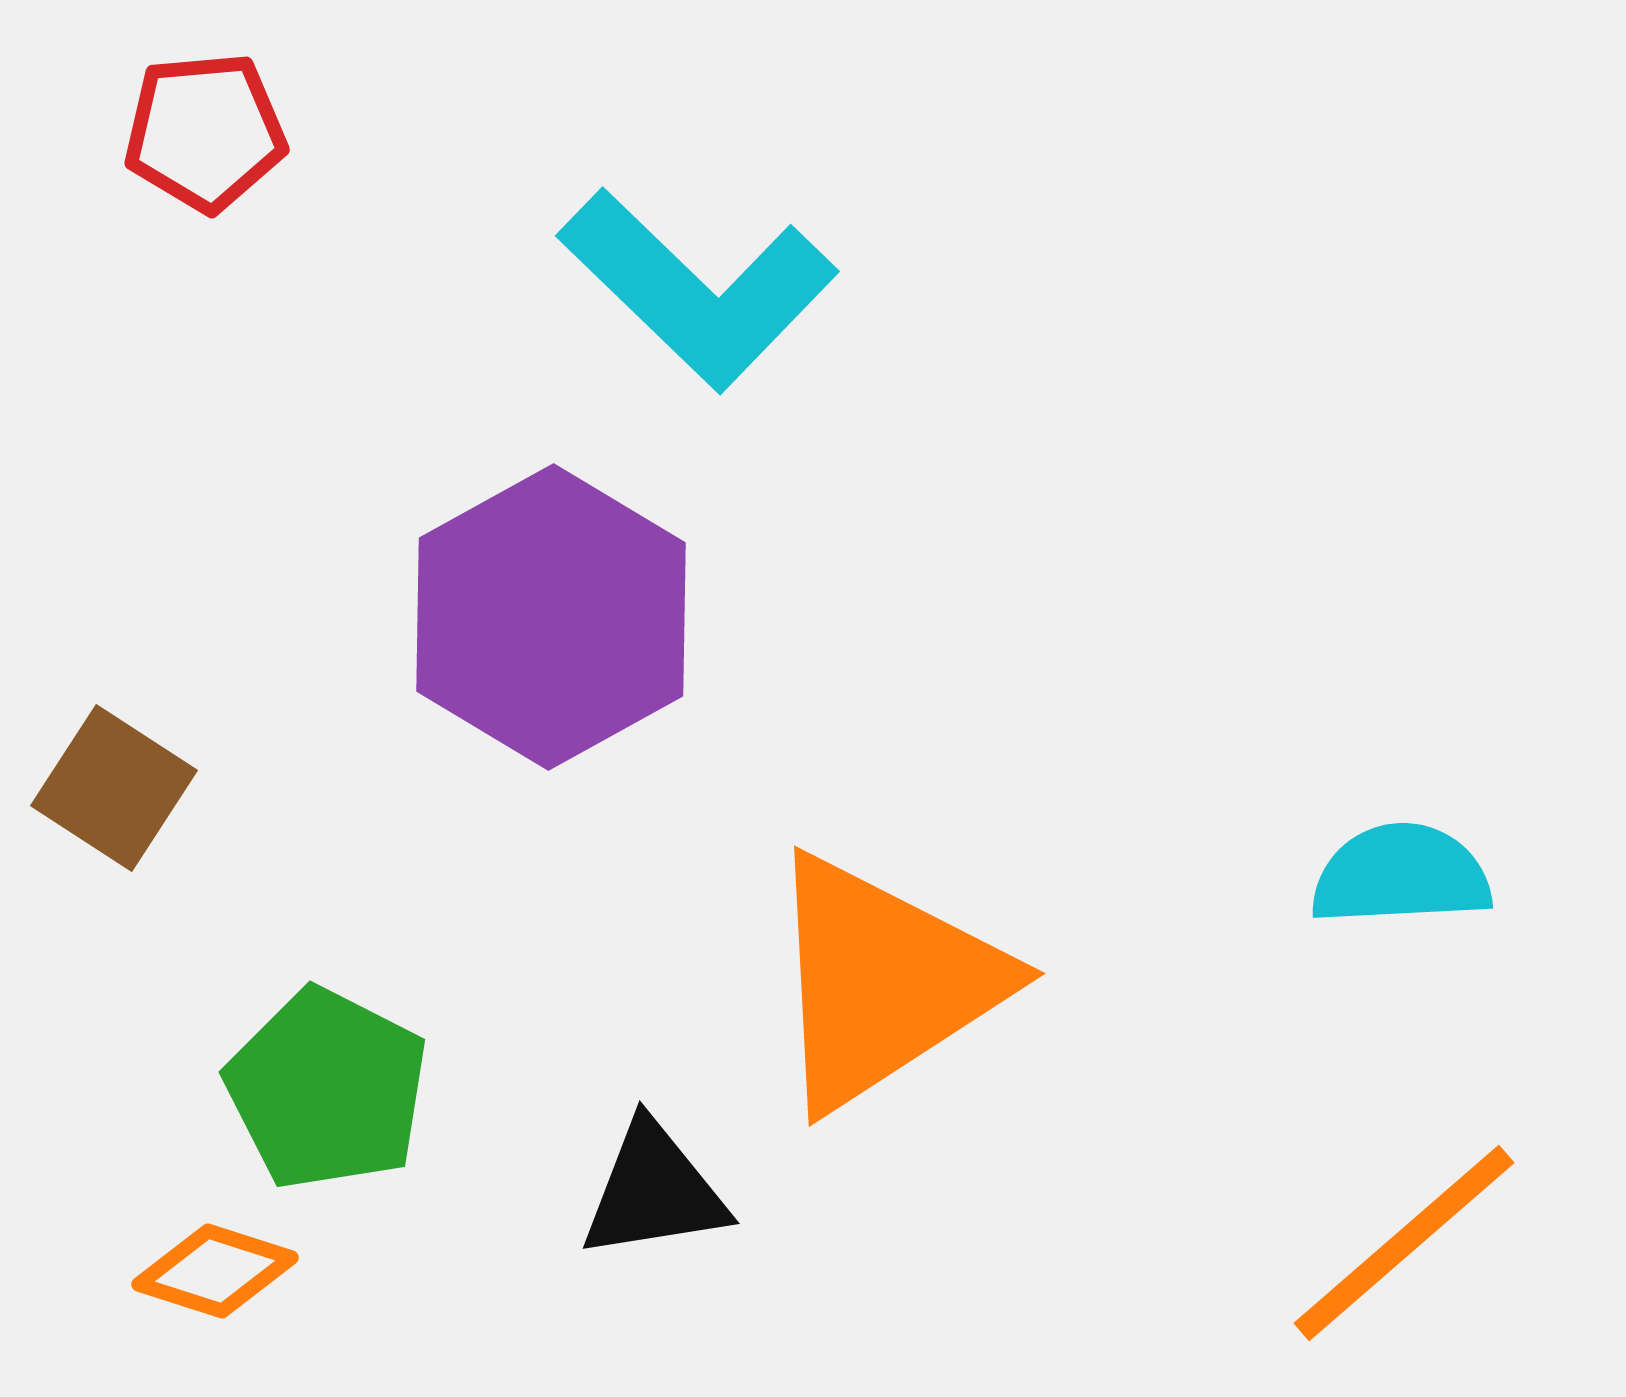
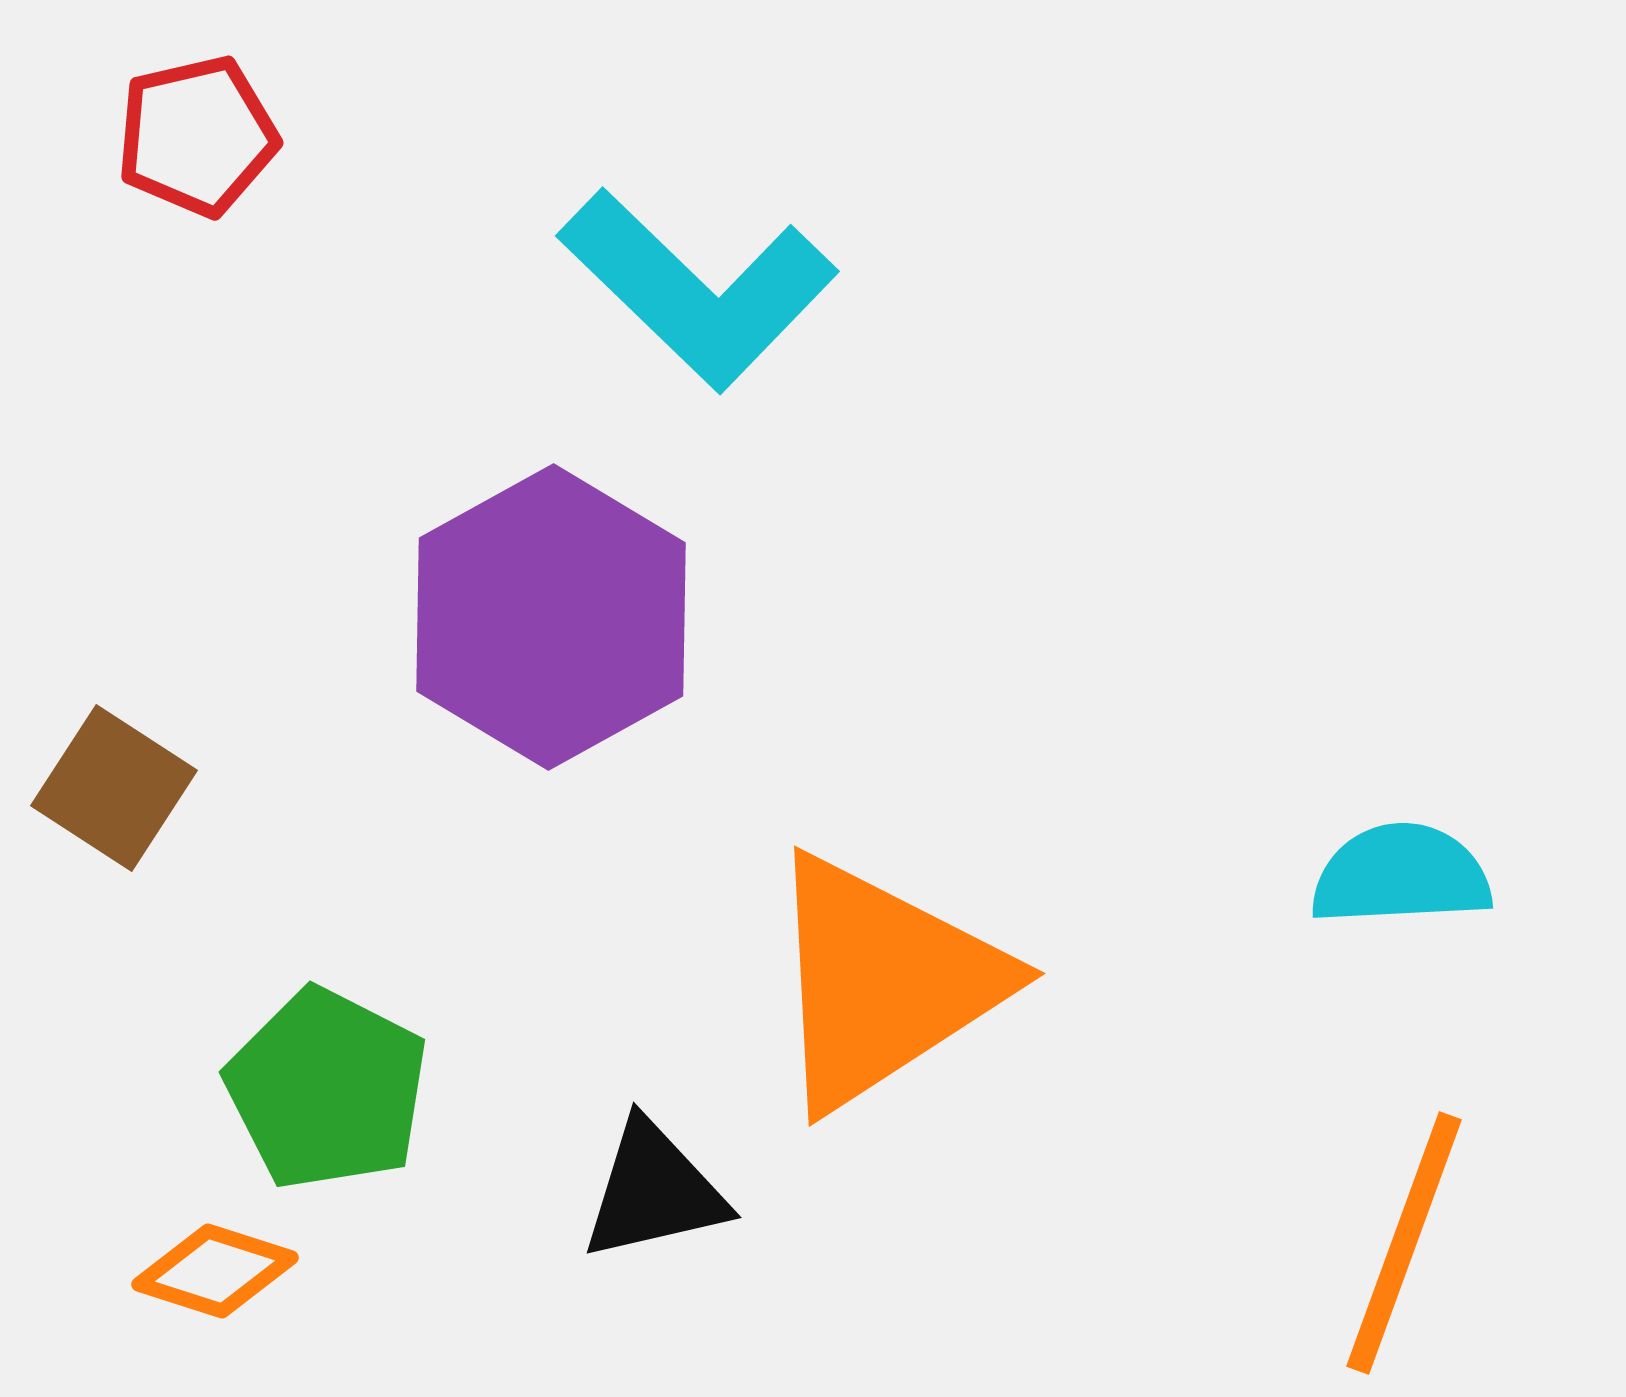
red pentagon: moved 8 px left, 4 px down; rotated 8 degrees counterclockwise
black triangle: rotated 4 degrees counterclockwise
orange line: rotated 29 degrees counterclockwise
